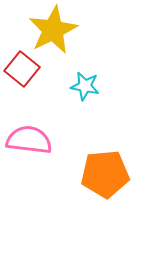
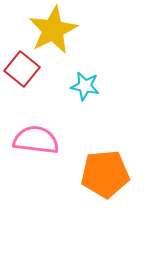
pink semicircle: moved 7 px right
